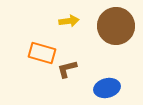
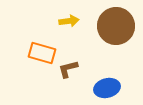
brown L-shape: moved 1 px right
